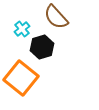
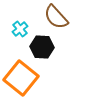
cyan cross: moved 2 px left
black hexagon: rotated 20 degrees clockwise
